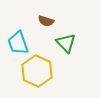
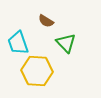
brown semicircle: rotated 14 degrees clockwise
yellow hexagon: rotated 20 degrees counterclockwise
